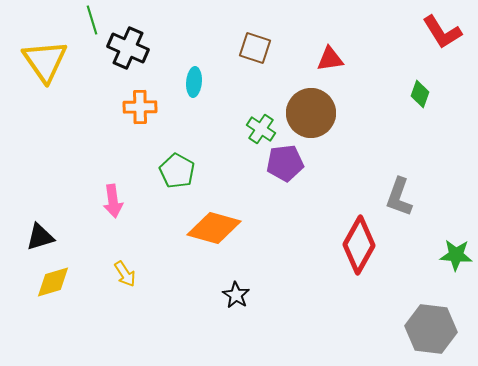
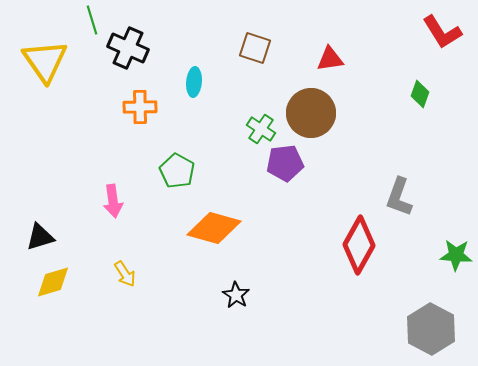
gray hexagon: rotated 21 degrees clockwise
